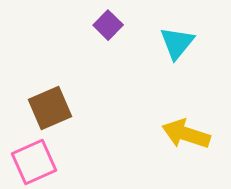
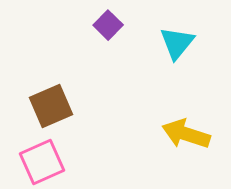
brown square: moved 1 px right, 2 px up
pink square: moved 8 px right
